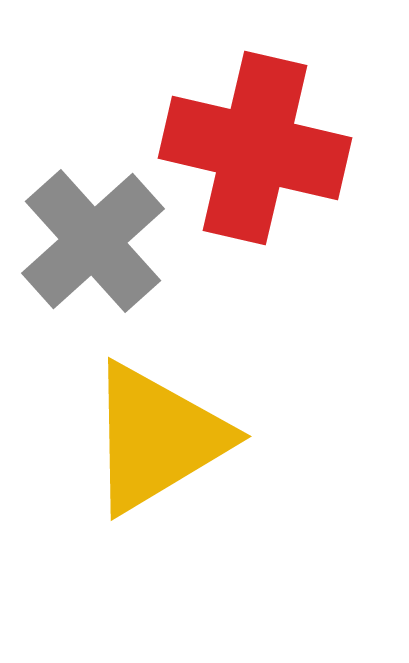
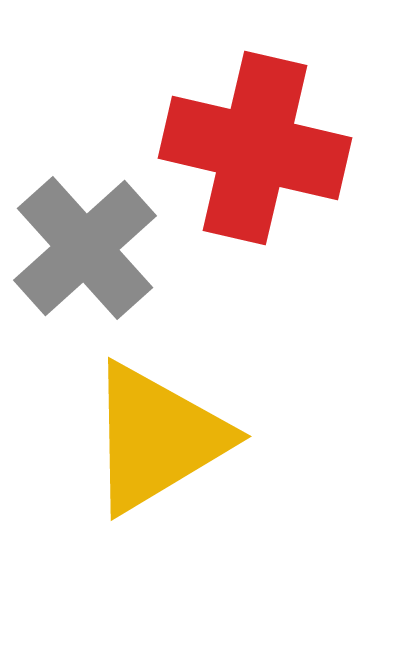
gray cross: moved 8 px left, 7 px down
